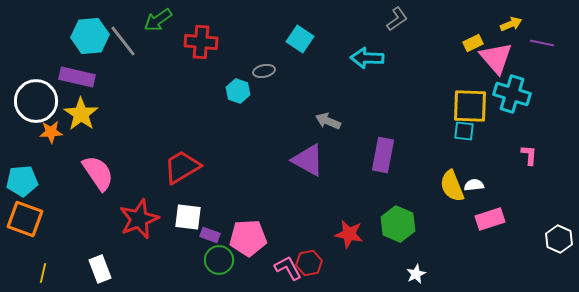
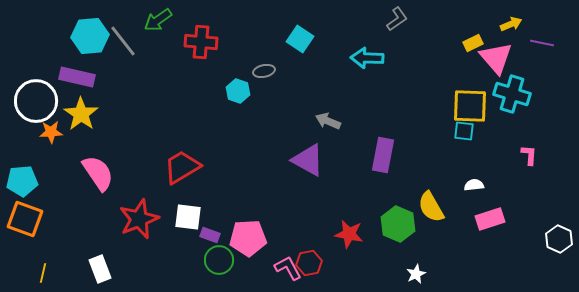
yellow semicircle at (452, 186): moved 21 px left, 21 px down; rotated 8 degrees counterclockwise
